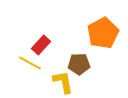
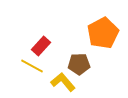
red rectangle: moved 1 px down
yellow line: moved 2 px right, 3 px down
yellow L-shape: rotated 30 degrees counterclockwise
